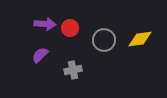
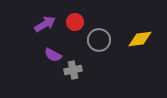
purple arrow: rotated 35 degrees counterclockwise
red circle: moved 5 px right, 6 px up
gray circle: moved 5 px left
purple semicircle: moved 13 px right; rotated 108 degrees counterclockwise
